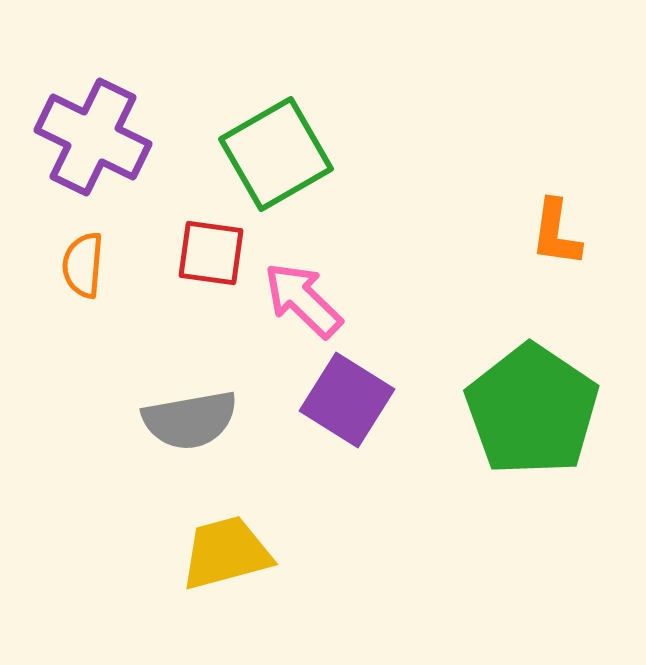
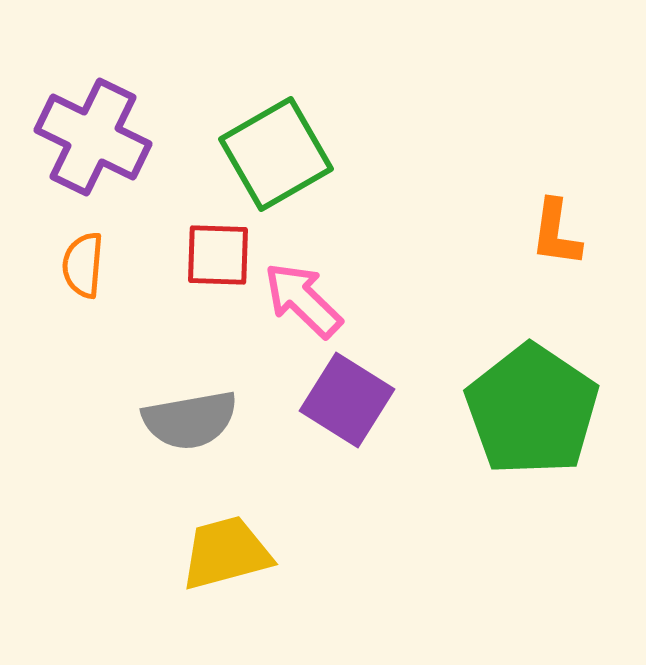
red square: moved 7 px right, 2 px down; rotated 6 degrees counterclockwise
